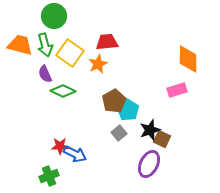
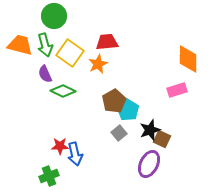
blue arrow: rotated 50 degrees clockwise
